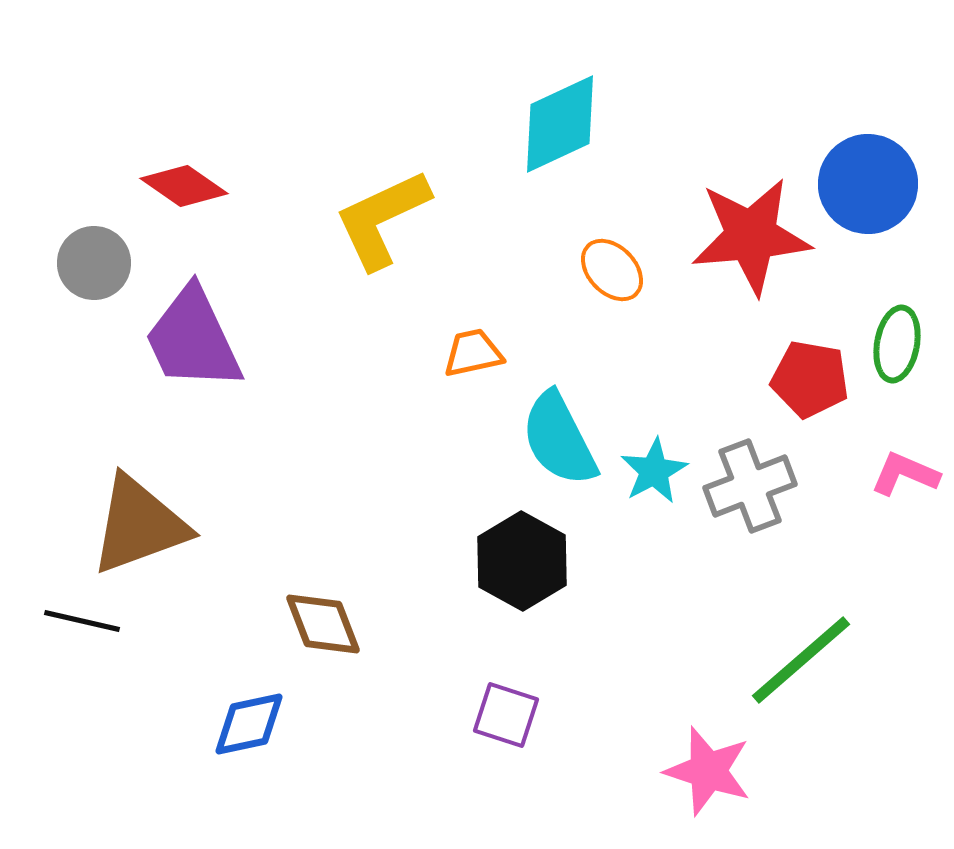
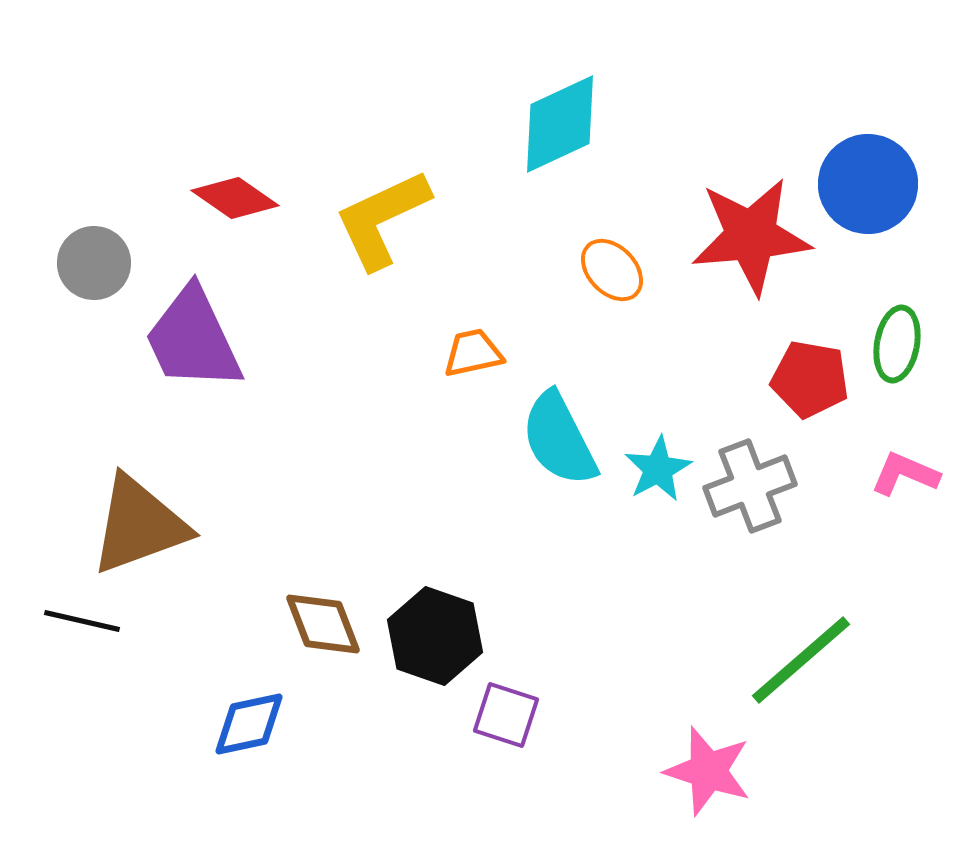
red diamond: moved 51 px right, 12 px down
cyan star: moved 4 px right, 2 px up
black hexagon: moved 87 px left, 75 px down; rotated 10 degrees counterclockwise
